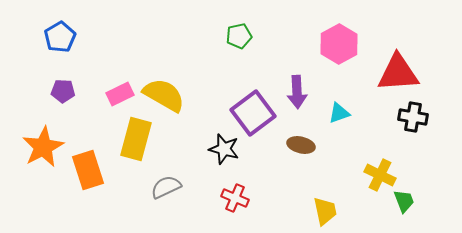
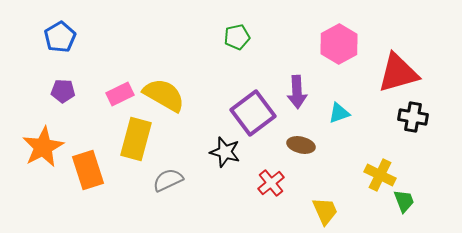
green pentagon: moved 2 px left, 1 px down
red triangle: rotated 12 degrees counterclockwise
black star: moved 1 px right, 3 px down
gray semicircle: moved 2 px right, 7 px up
red cross: moved 36 px right, 15 px up; rotated 28 degrees clockwise
yellow trapezoid: rotated 12 degrees counterclockwise
